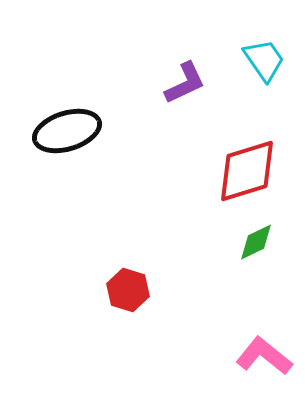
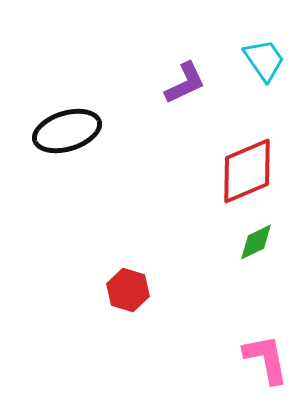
red diamond: rotated 6 degrees counterclockwise
pink L-shape: moved 2 px right, 3 px down; rotated 40 degrees clockwise
